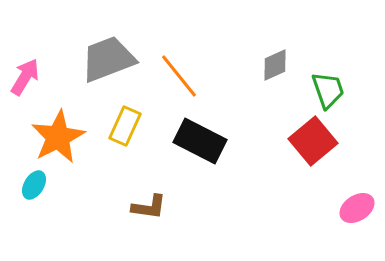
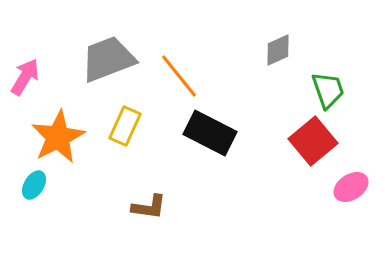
gray diamond: moved 3 px right, 15 px up
black rectangle: moved 10 px right, 8 px up
pink ellipse: moved 6 px left, 21 px up
